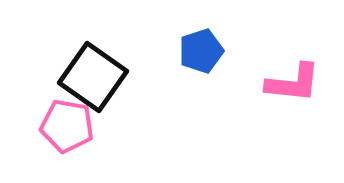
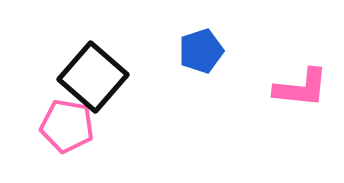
black square: rotated 6 degrees clockwise
pink L-shape: moved 8 px right, 5 px down
